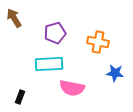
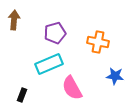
brown arrow: moved 2 px down; rotated 36 degrees clockwise
cyan rectangle: rotated 20 degrees counterclockwise
blue star: moved 3 px down
pink semicircle: rotated 50 degrees clockwise
black rectangle: moved 2 px right, 2 px up
